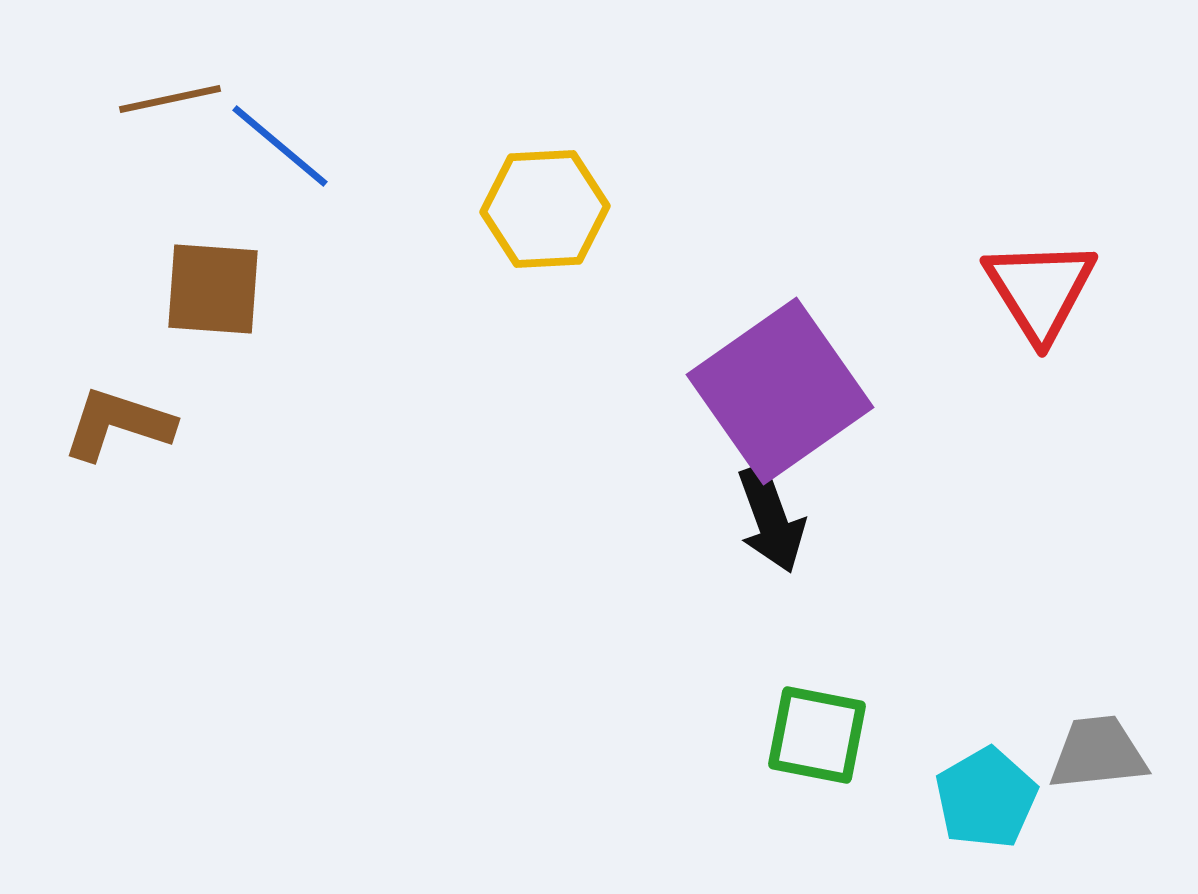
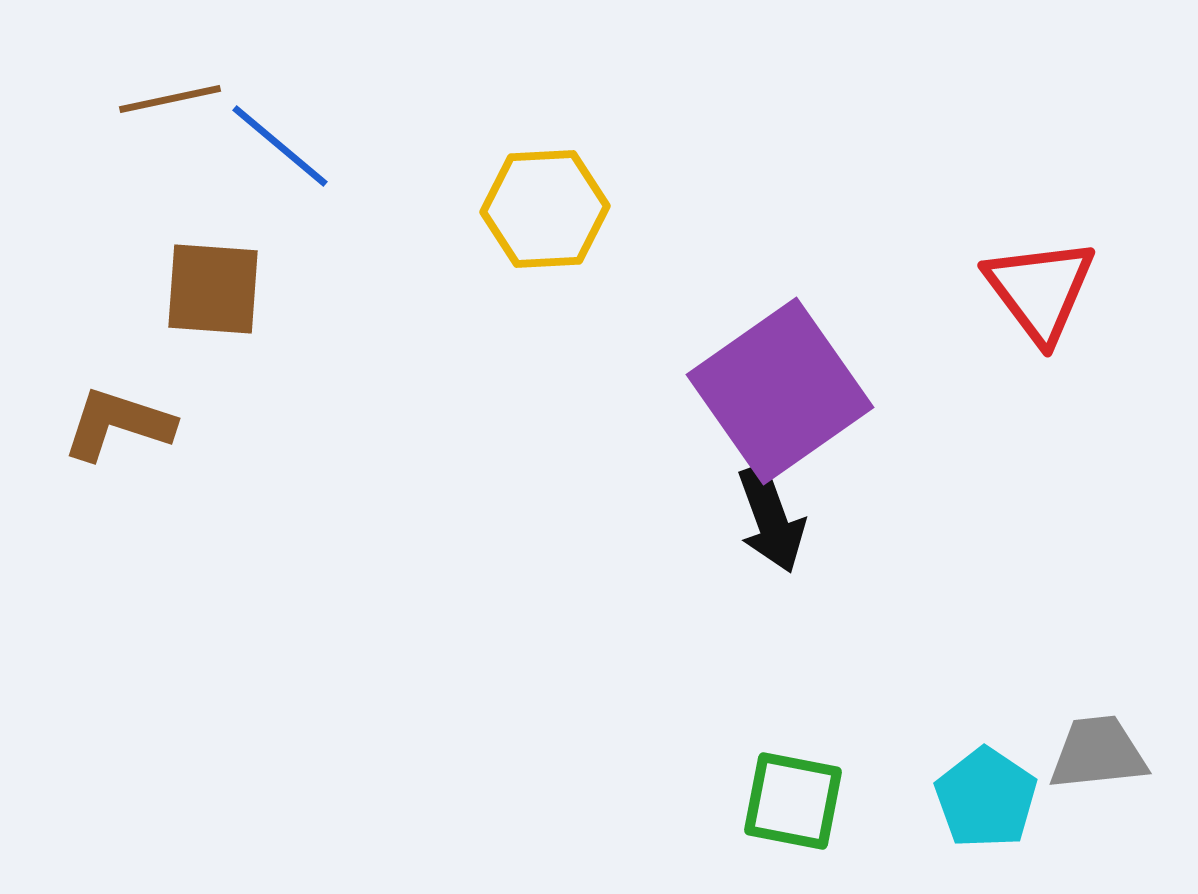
red triangle: rotated 5 degrees counterclockwise
green square: moved 24 px left, 66 px down
cyan pentagon: rotated 8 degrees counterclockwise
